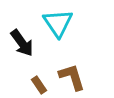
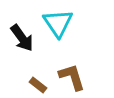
black arrow: moved 5 px up
brown rectangle: moved 1 px left; rotated 18 degrees counterclockwise
